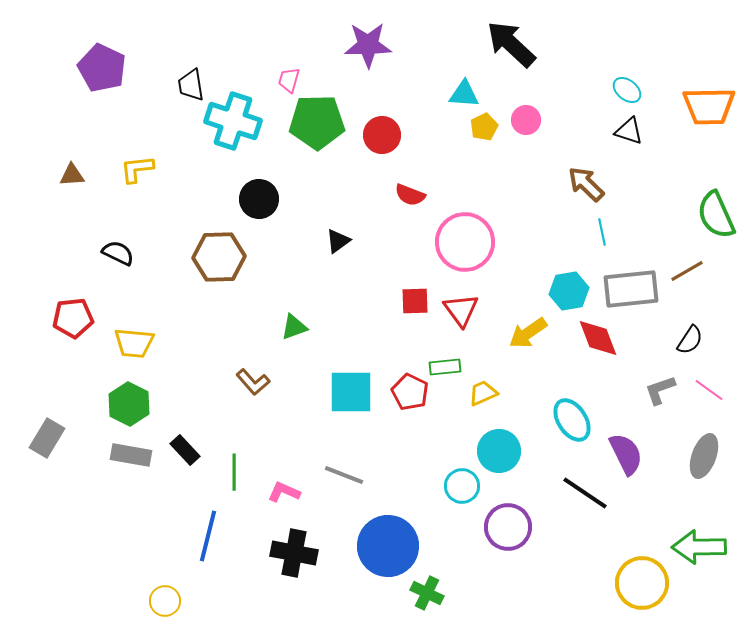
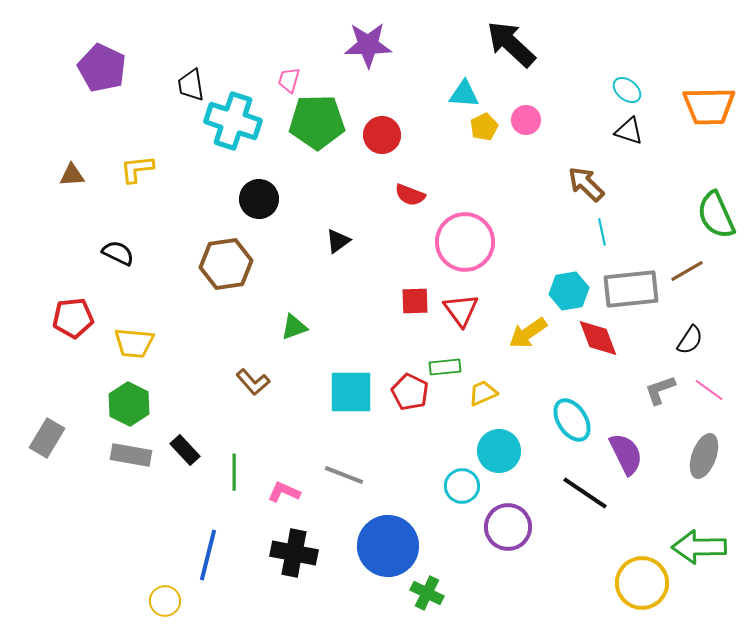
brown hexagon at (219, 257): moved 7 px right, 7 px down; rotated 6 degrees counterclockwise
blue line at (208, 536): moved 19 px down
